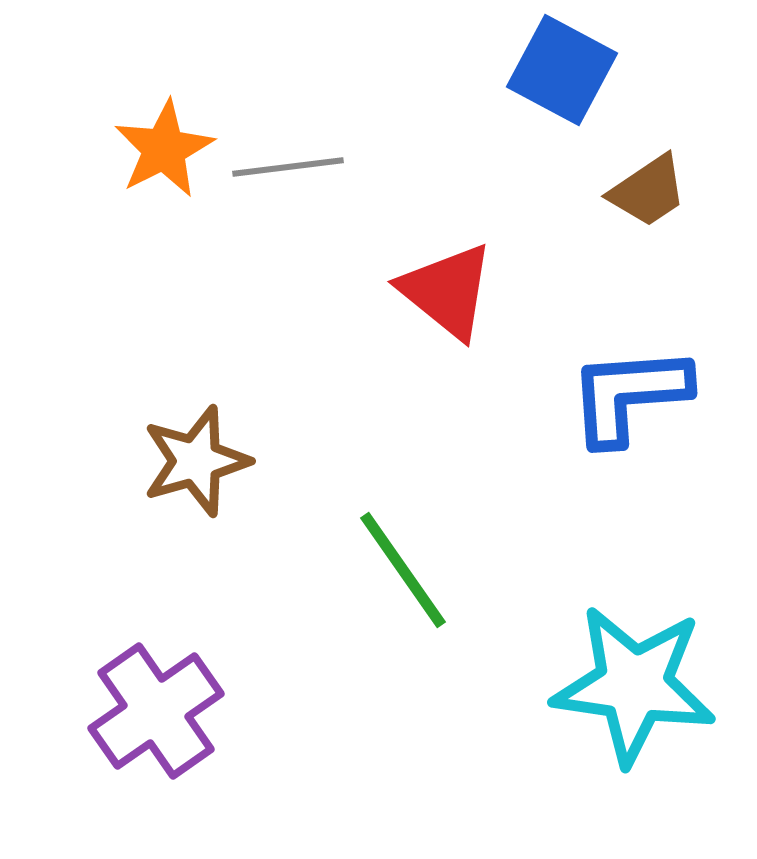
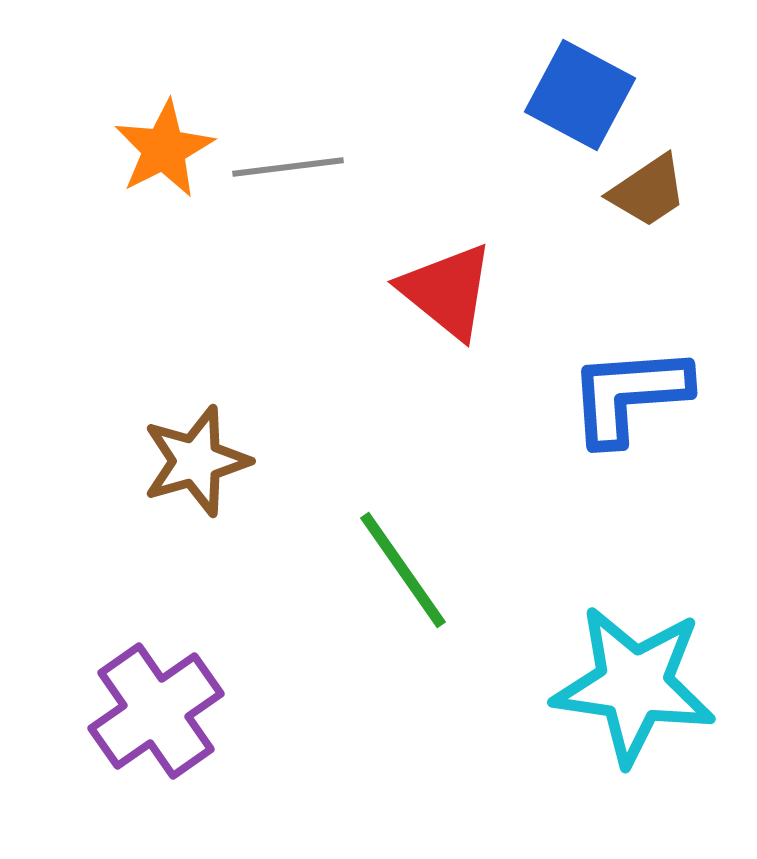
blue square: moved 18 px right, 25 px down
